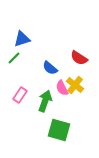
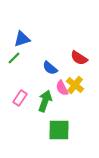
pink rectangle: moved 3 px down
green square: rotated 15 degrees counterclockwise
